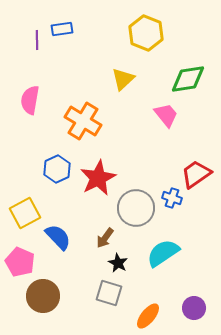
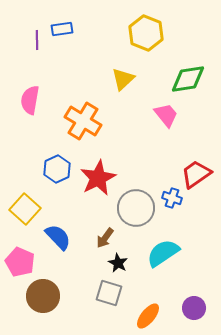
yellow square: moved 4 px up; rotated 20 degrees counterclockwise
